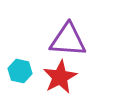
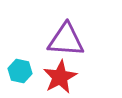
purple triangle: moved 2 px left
